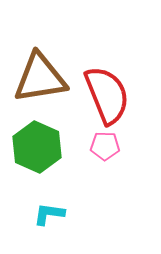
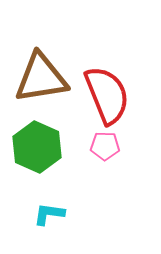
brown triangle: moved 1 px right
